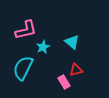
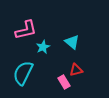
cyan semicircle: moved 5 px down
